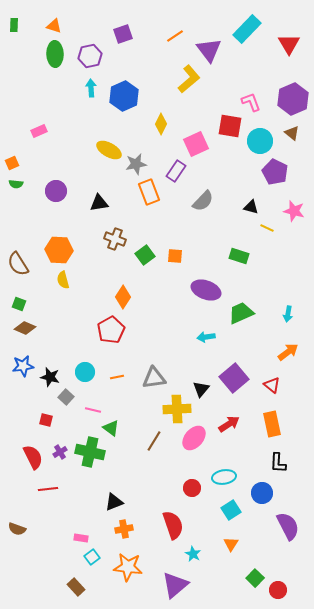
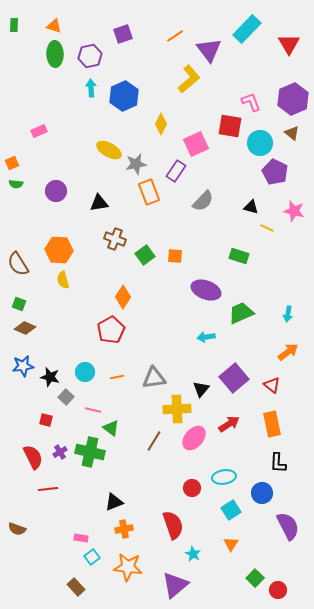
cyan circle at (260, 141): moved 2 px down
